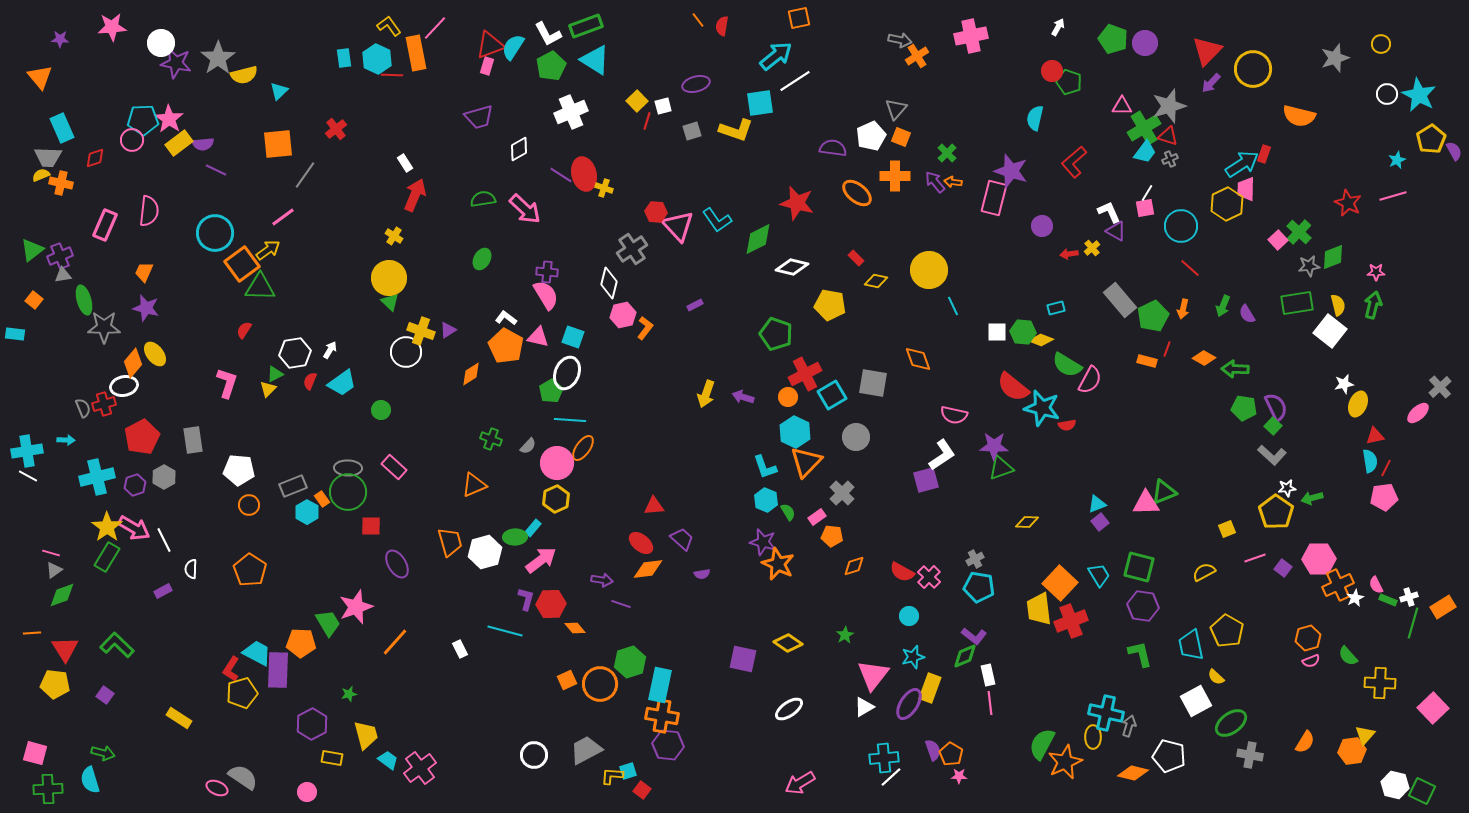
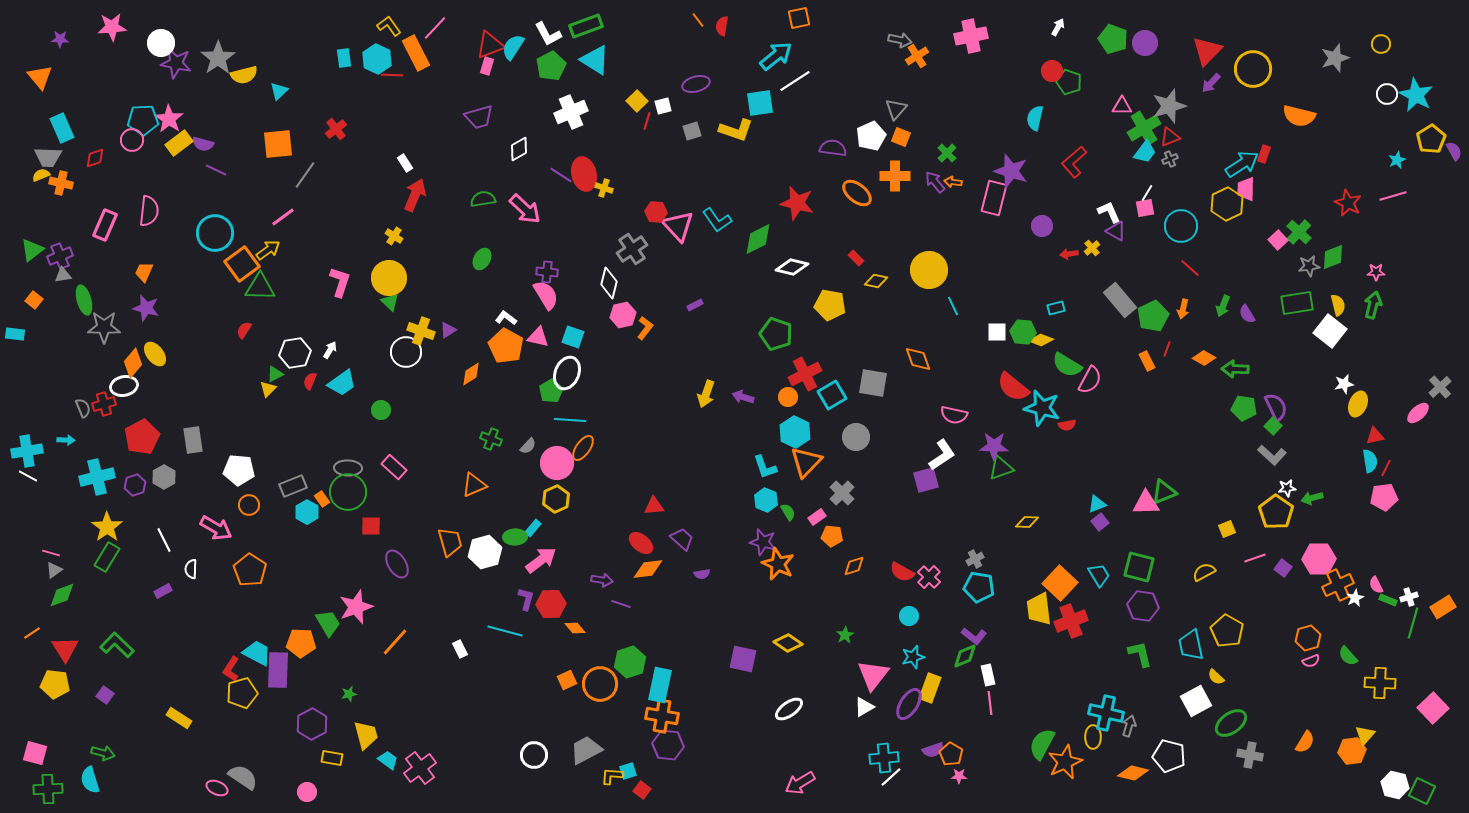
orange rectangle at (416, 53): rotated 16 degrees counterclockwise
cyan star at (1419, 95): moved 3 px left
red triangle at (1168, 136): moved 2 px right, 1 px down; rotated 40 degrees counterclockwise
purple semicircle at (203, 144): rotated 20 degrees clockwise
orange rectangle at (1147, 361): rotated 48 degrees clockwise
pink L-shape at (227, 383): moved 113 px right, 101 px up
pink arrow at (134, 528): moved 82 px right
orange line at (32, 633): rotated 30 degrees counterclockwise
purple semicircle at (933, 750): rotated 90 degrees clockwise
